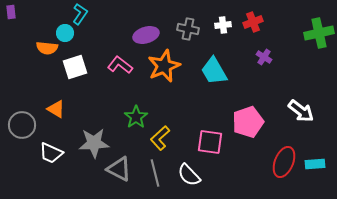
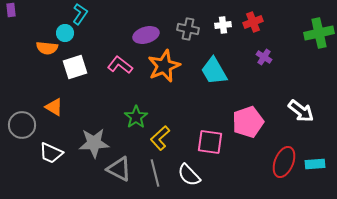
purple rectangle: moved 2 px up
orange triangle: moved 2 px left, 2 px up
